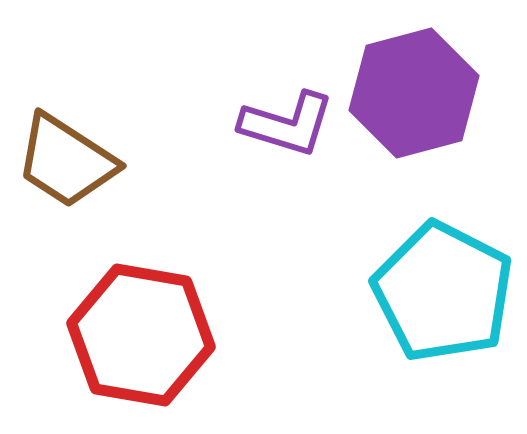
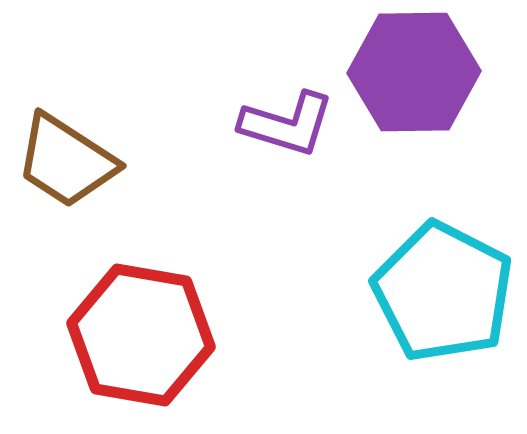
purple hexagon: moved 21 px up; rotated 14 degrees clockwise
